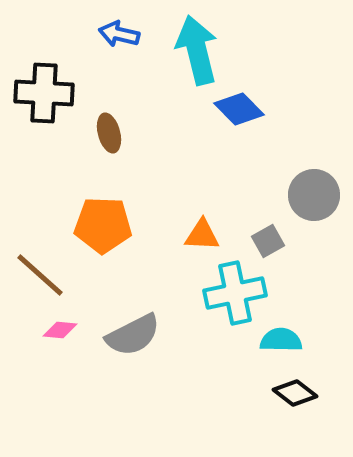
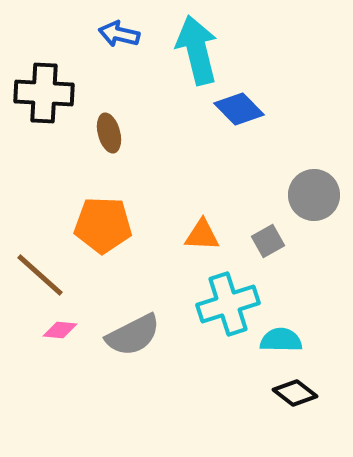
cyan cross: moved 7 px left, 11 px down; rotated 6 degrees counterclockwise
